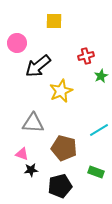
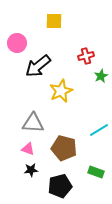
pink triangle: moved 6 px right, 5 px up
